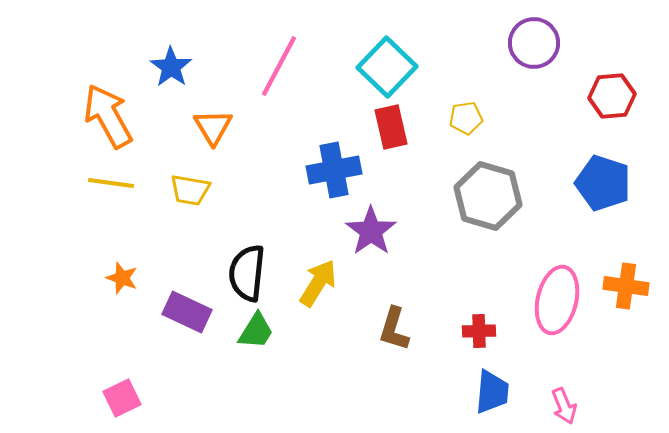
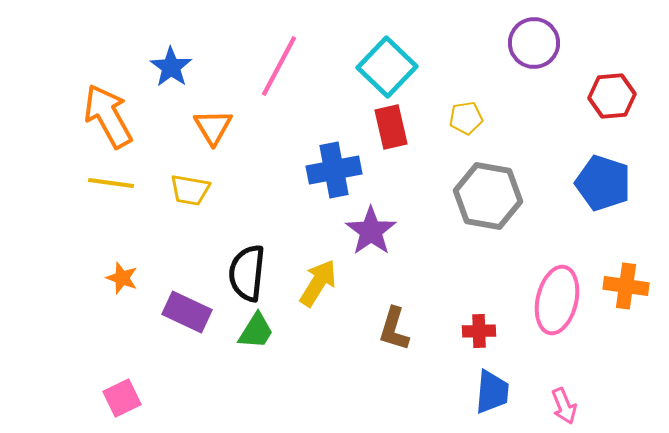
gray hexagon: rotated 6 degrees counterclockwise
